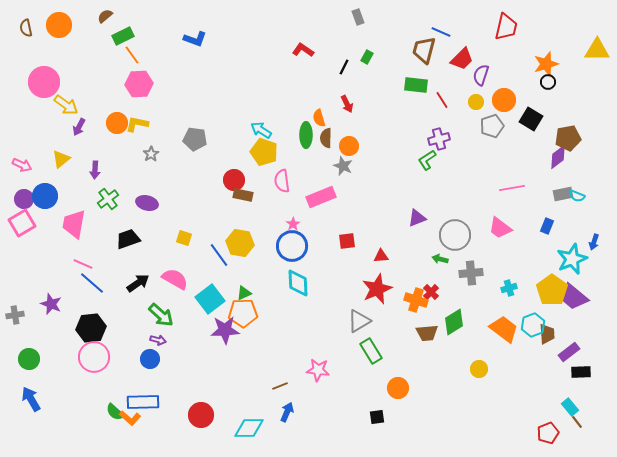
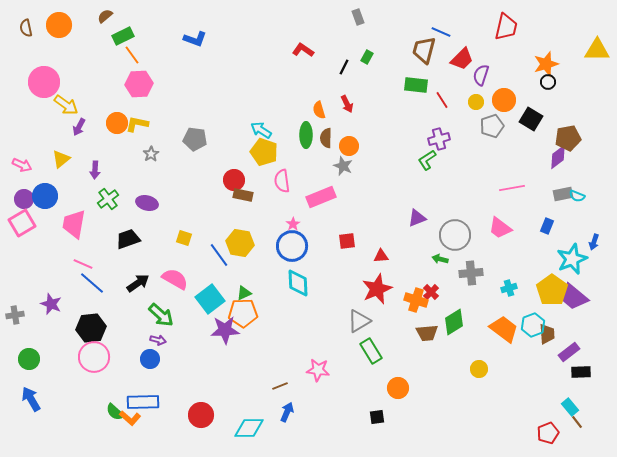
orange semicircle at (319, 118): moved 8 px up
